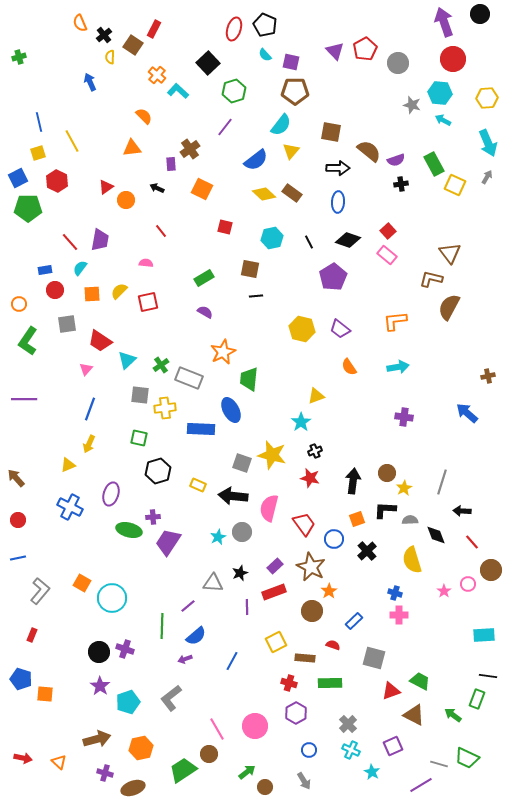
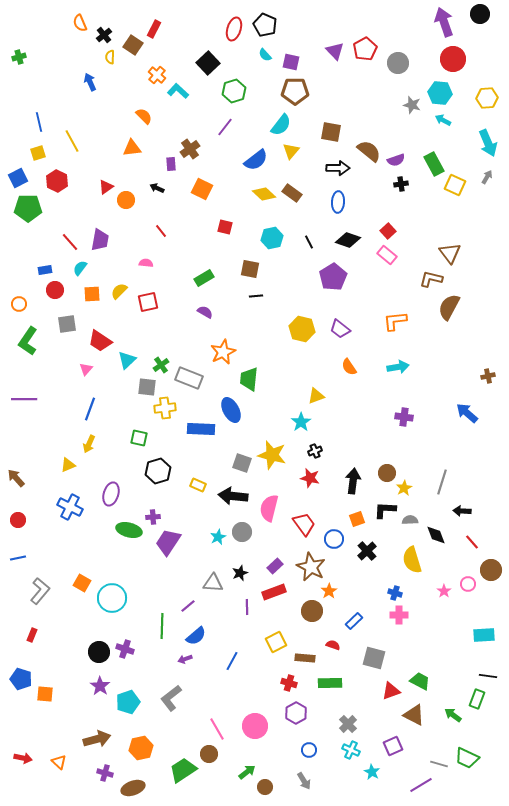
gray square at (140, 395): moved 7 px right, 8 px up
